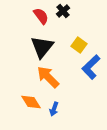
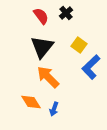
black cross: moved 3 px right, 2 px down
